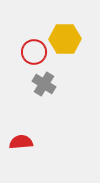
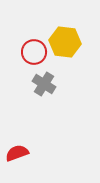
yellow hexagon: moved 3 px down; rotated 8 degrees clockwise
red semicircle: moved 4 px left, 11 px down; rotated 15 degrees counterclockwise
